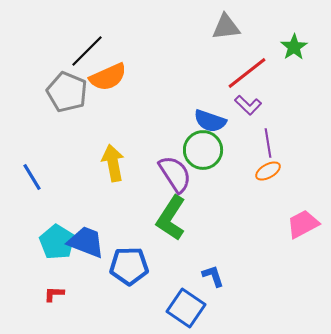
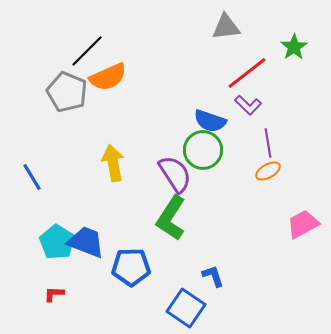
blue pentagon: moved 2 px right, 1 px down
